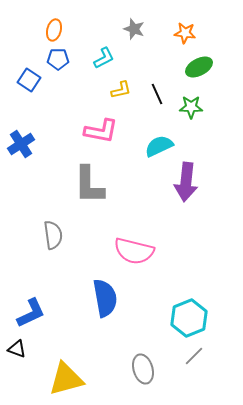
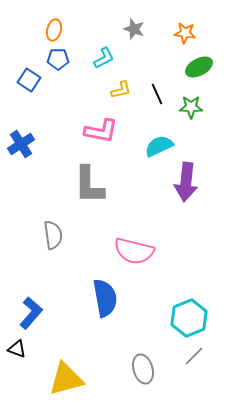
blue L-shape: rotated 24 degrees counterclockwise
